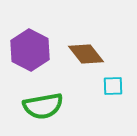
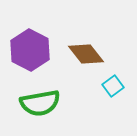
cyan square: rotated 35 degrees counterclockwise
green semicircle: moved 3 px left, 3 px up
